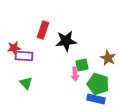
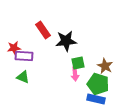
red rectangle: rotated 54 degrees counterclockwise
brown star: moved 3 px left, 8 px down
green square: moved 4 px left, 2 px up
green triangle: moved 3 px left, 6 px up; rotated 24 degrees counterclockwise
